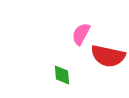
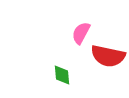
pink semicircle: moved 1 px up
